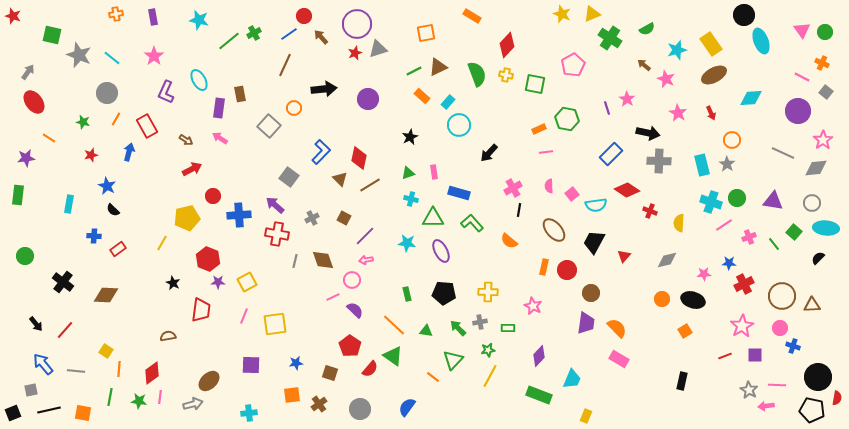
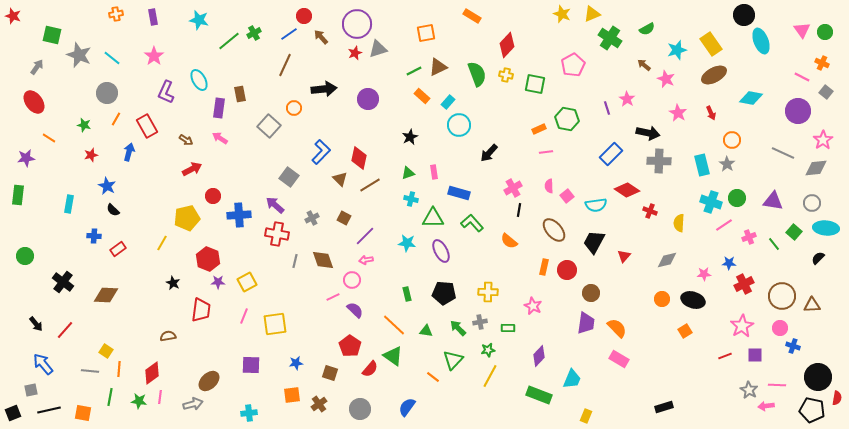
gray arrow at (28, 72): moved 9 px right, 5 px up
cyan diamond at (751, 98): rotated 15 degrees clockwise
green star at (83, 122): moved 1 px right, 3 px down
pink square at (572, 194): moved 5 px left, 2 px down
gray line at (76, 371): moved 14 px right
black rectangle at (682, 381): moved 18 px left, 26 px down; rotated 60 degrees clockwise
